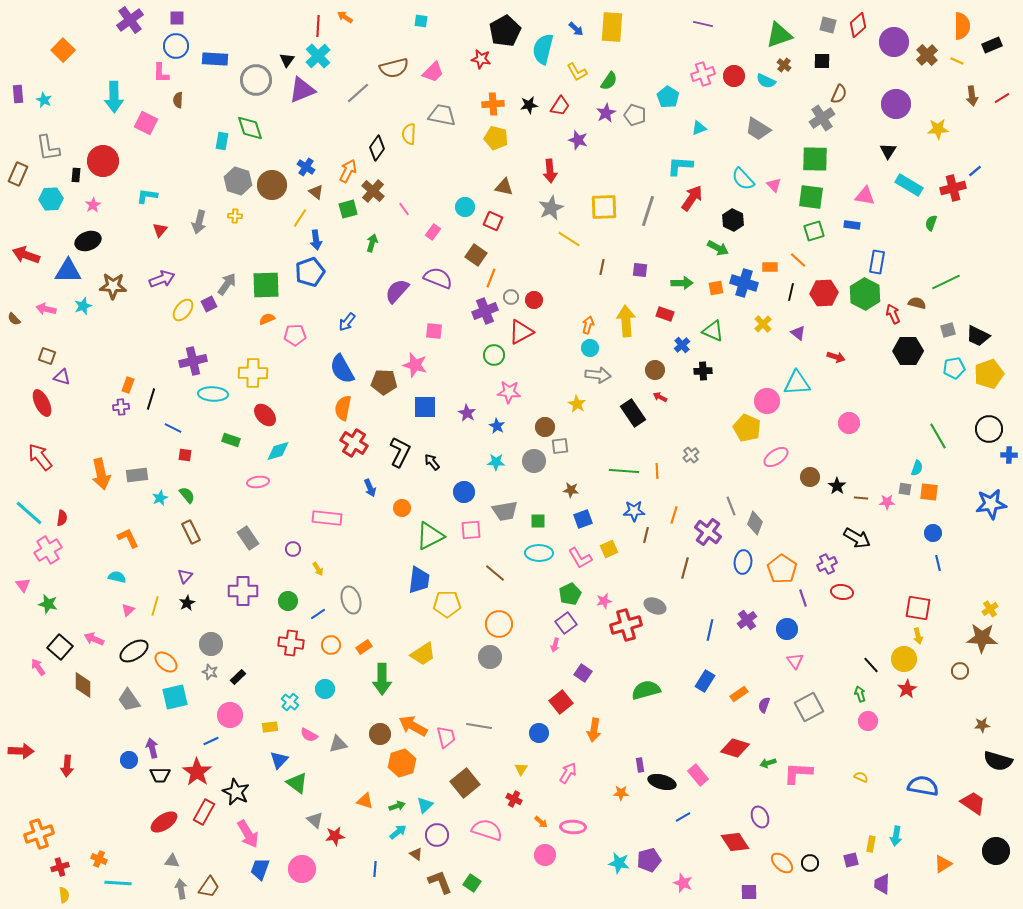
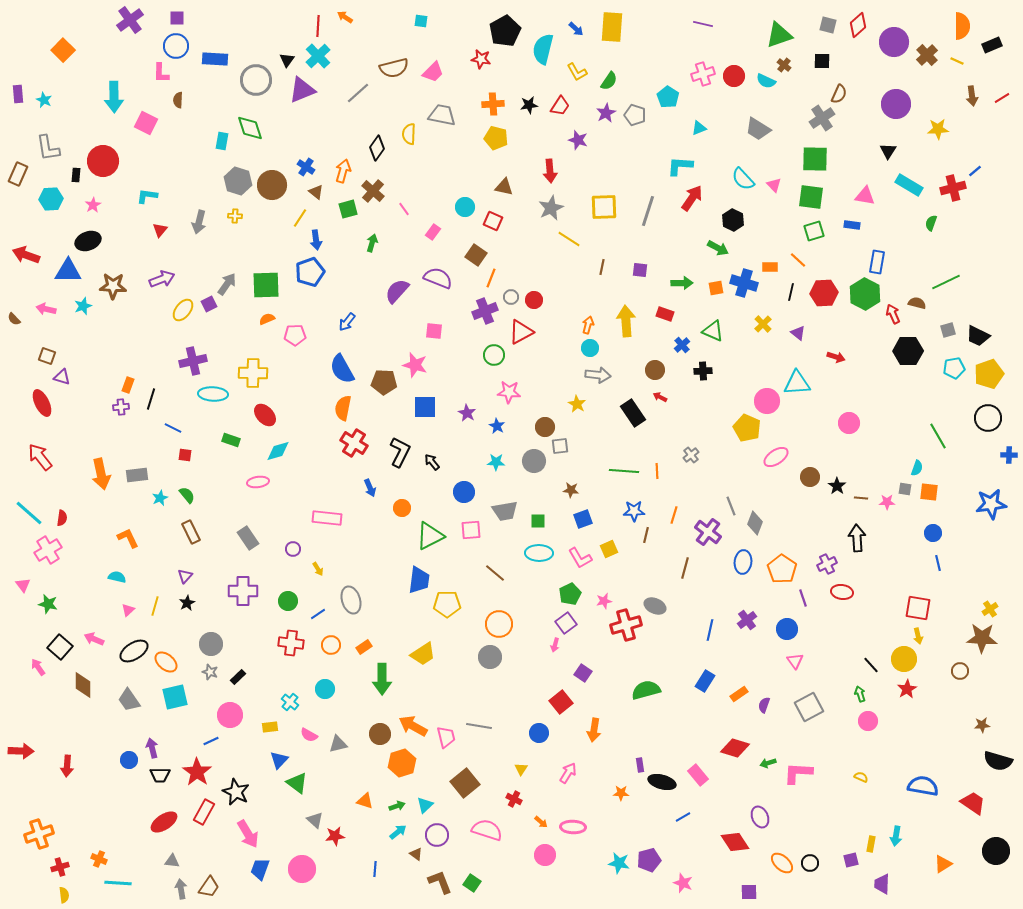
orange arrow at (348, 171): moved 5 px left; rotated 10 degrees counterclockwise
black circle at (989, 429): moved 1 px left, 11 px up
black arrow at (857, 538): rotated 124 degrees counterclockwise
